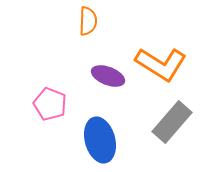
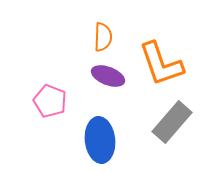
orange semicircle: moved 15 px right, 16 px down
orange L-shape: rotated 39 degrees clockwise
pink pentagon: moved 3 px up
blue ellipse: rotated 9 degrees clockwise
